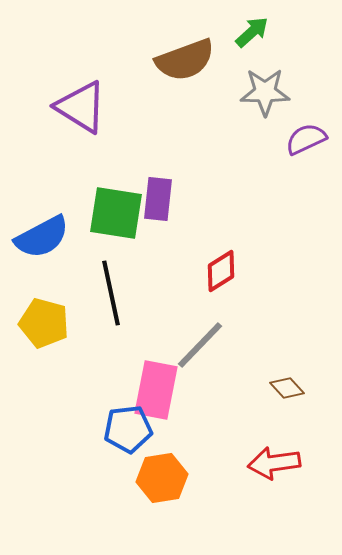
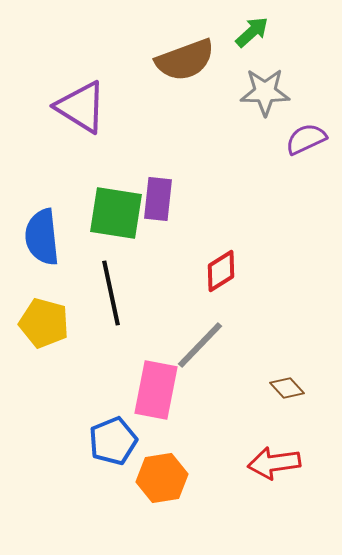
blue semicircle: rotated 112 degrees clockwise
blue pentagon: moved 15 px left, 12 px down; rotated 15 degrees counterclockwise
